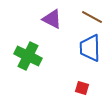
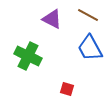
brown line: moved 4 px left, 2 px up
blue trapezoid: rotated 28 degrees counterclockwise
red square: moved 15 px left, 1 px down
